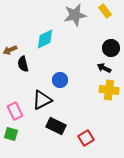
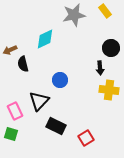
gray star: moved 1 px left
black arrow: moved 4 px left; rotated 120 degrees counterclockwise
black triangle: moved 3 px left, 1 px down; rotated 20 degrees counterclockwise
